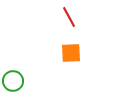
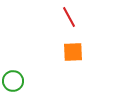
orange square: moved 2 px right, 1 px up
